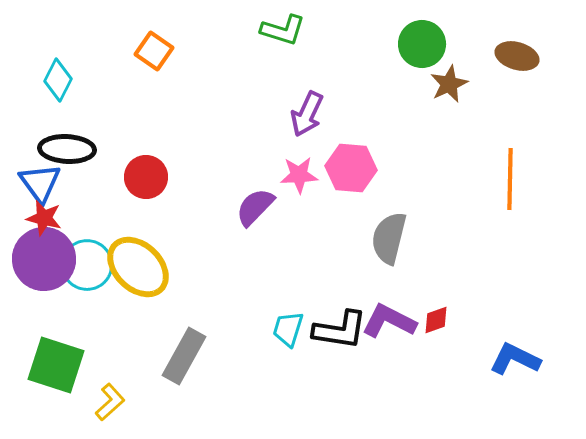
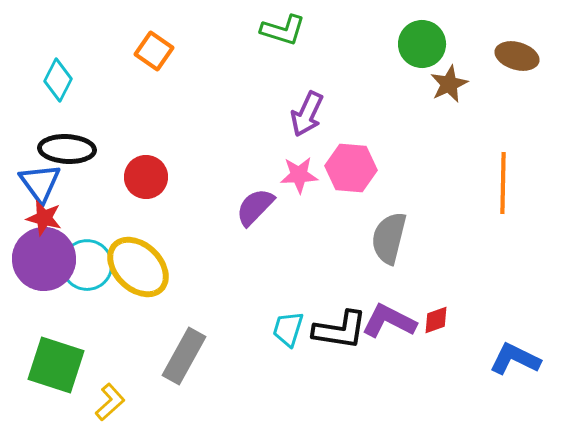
orange line: moved 7 px left, 4 px down
